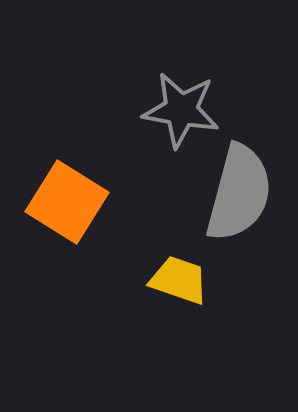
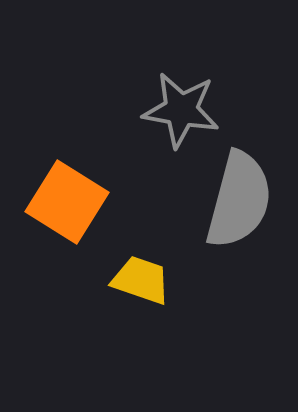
gray semicircle: moved 7 px down
yellow trapezoid: moved 38 px left
